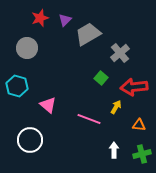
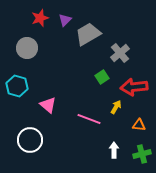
green square: moved 1 px right, 1 px up; rotated 16 degrees clockwise
